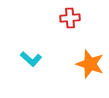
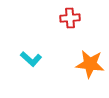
orange star: rotated 12 degrees counterclockwise
